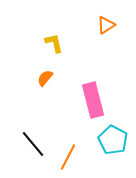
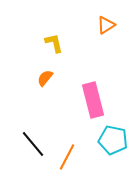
cyan pentagon: rotated 16 degrees counterclockwise
orange line: moved 1 px left
